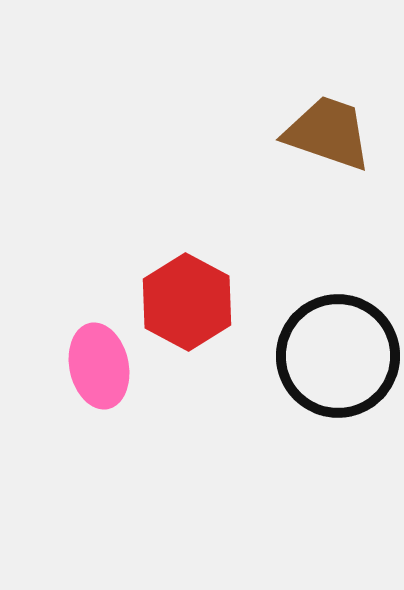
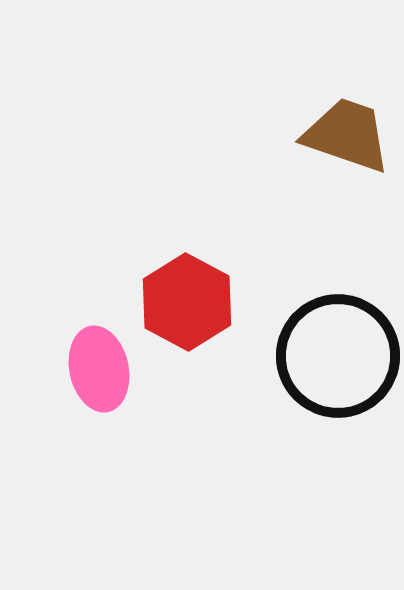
brown trapezoid: moved 19 px right, 2 px down
pink ellipse: moved 3 px down
